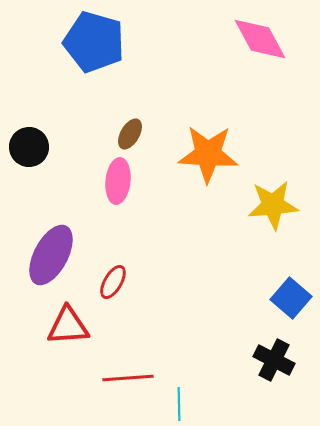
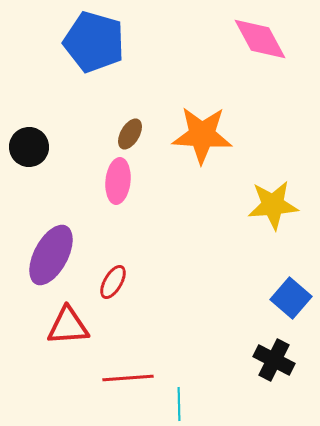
orange star: moved 6 px left, 19 px up
